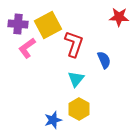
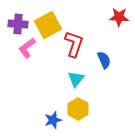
yellow hexagon: moved 1 px left
